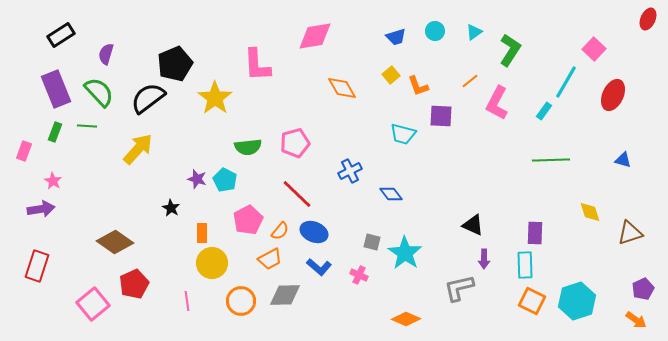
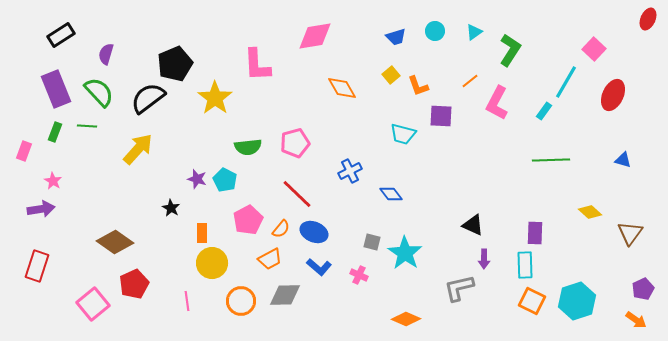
yellow diamond at (590, 212): rotated 30 degrees counterclockwise
orange semicircle at (280, 231): moved 1 px right, 2 px up
brown triangle at (630, 233): rotated 36 degrees counterclockwise
